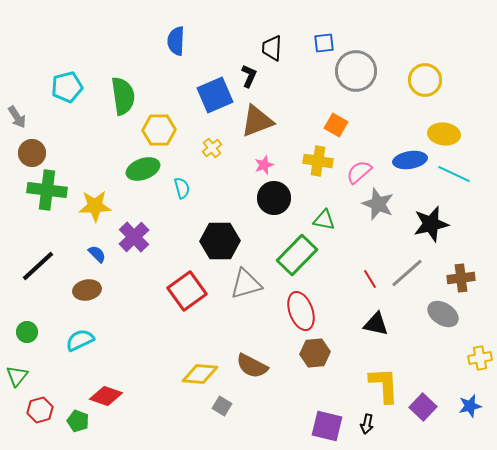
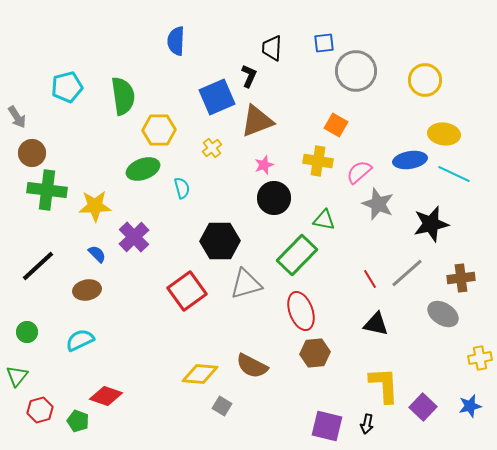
blue square at (215, 95): moved 2 px right, 2 px down
